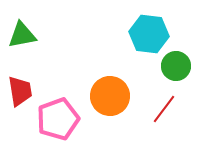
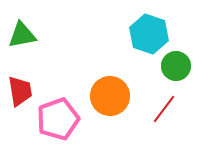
cyan hexagon: rotated 12 degrees clockwise
